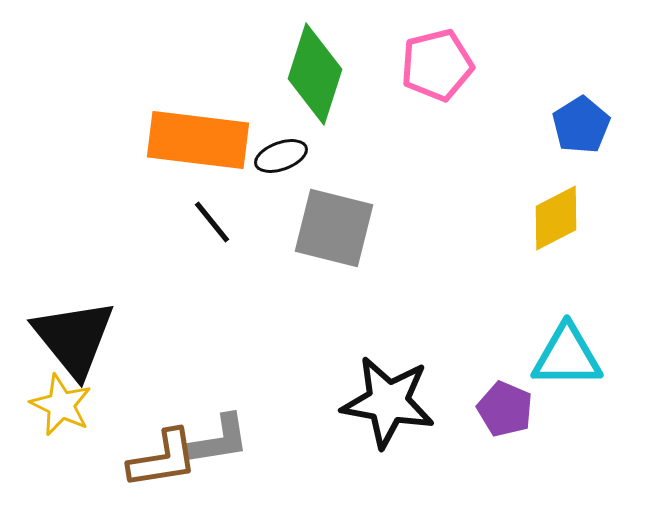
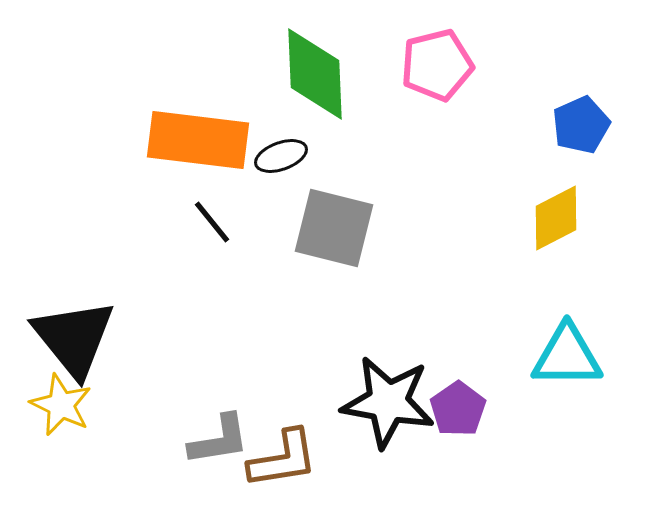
green diamond: rotated 20 degrees counterclockwise
blue pentagon: rotated 8 degrees clockwise
purple pentagon: moved 47 px left; rotated 14 degrees clockwise
brown L-shape: moved 120 px right
